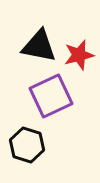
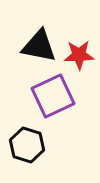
red star: rotated 12 degrees clockwise
purple square: moved 2 px right
